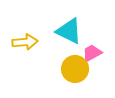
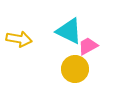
yellow arrow: moved 6 px left, 3 px up; rotated 15 degrees clockwise
pink trapezoid: moved 4 px left, 7 px up
